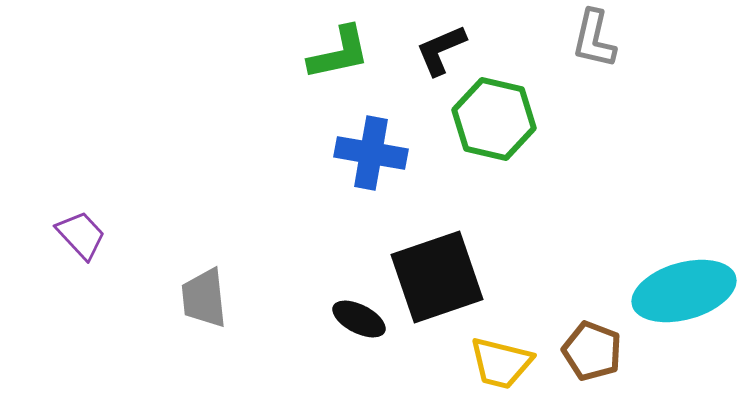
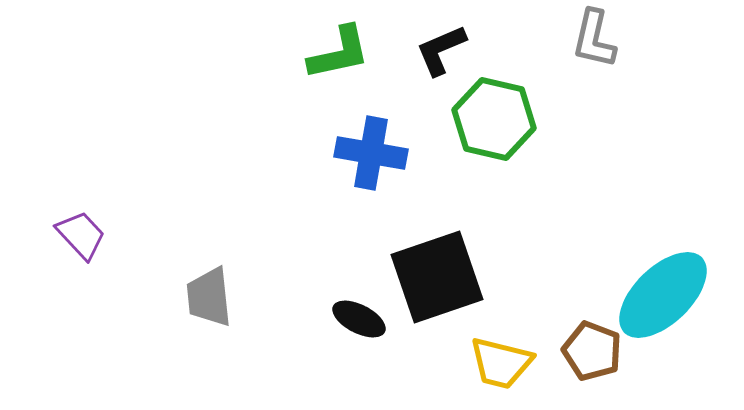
cyan ellipse: moved 21 px left, 4 px down; rotated 28 degrees counterclockwise
gray trapezoid: moved 5 px right, 1 px up
